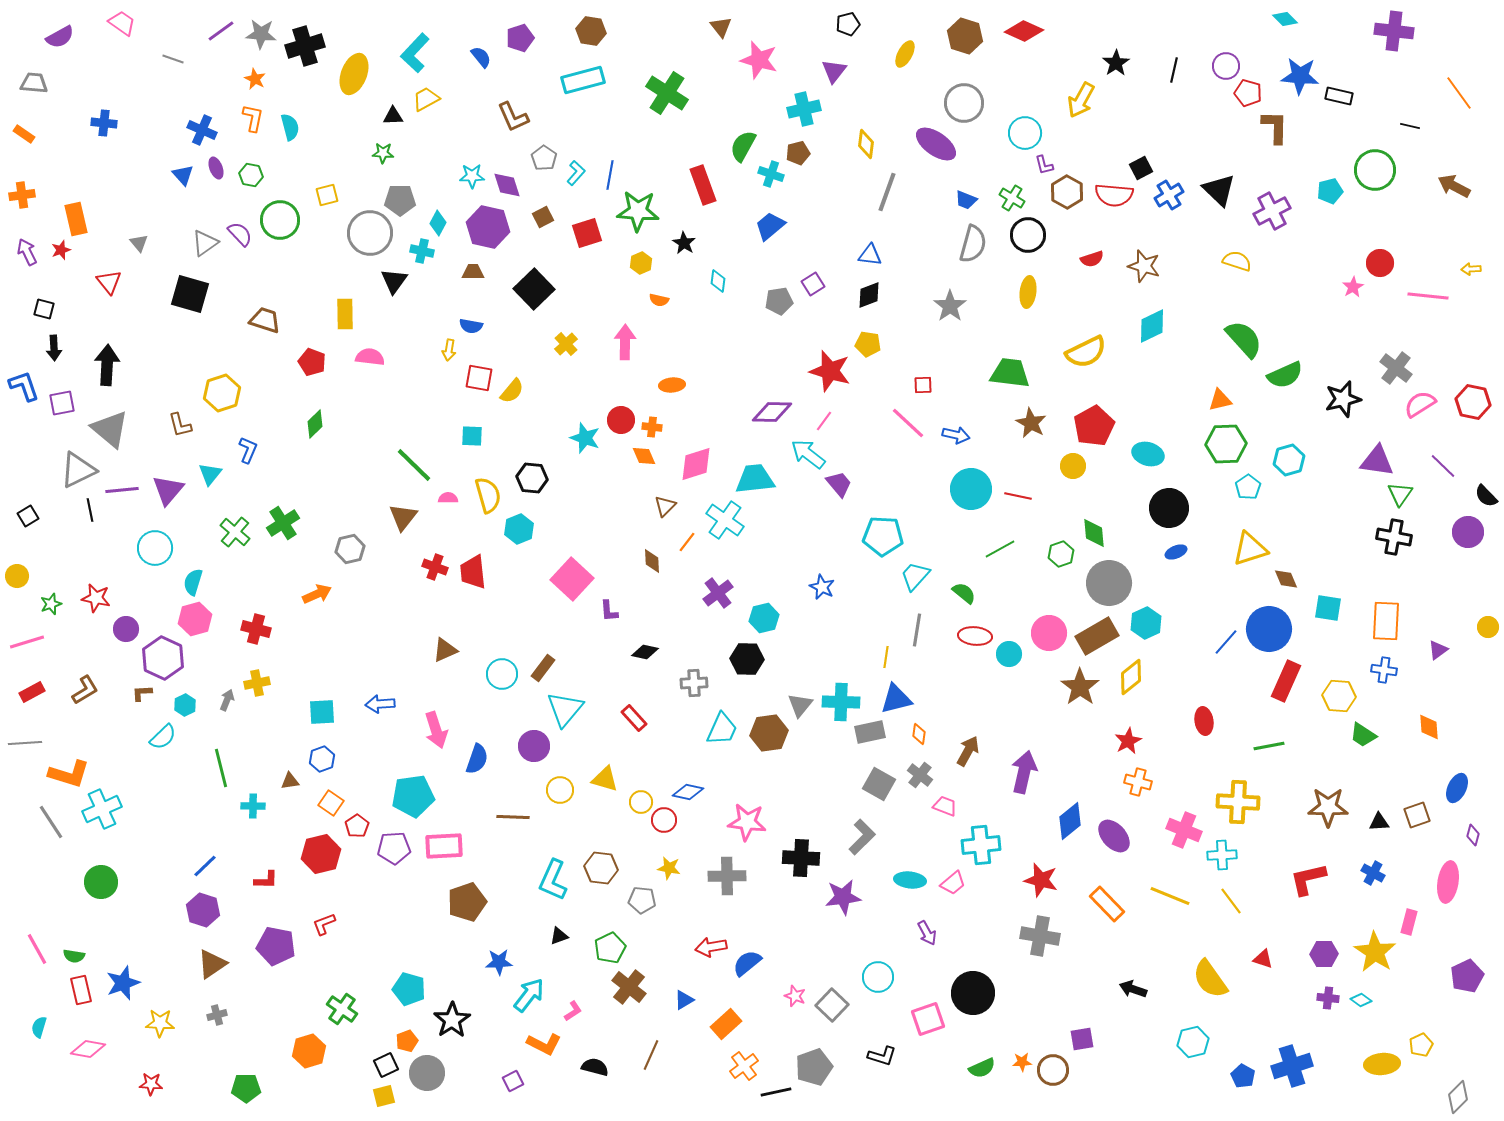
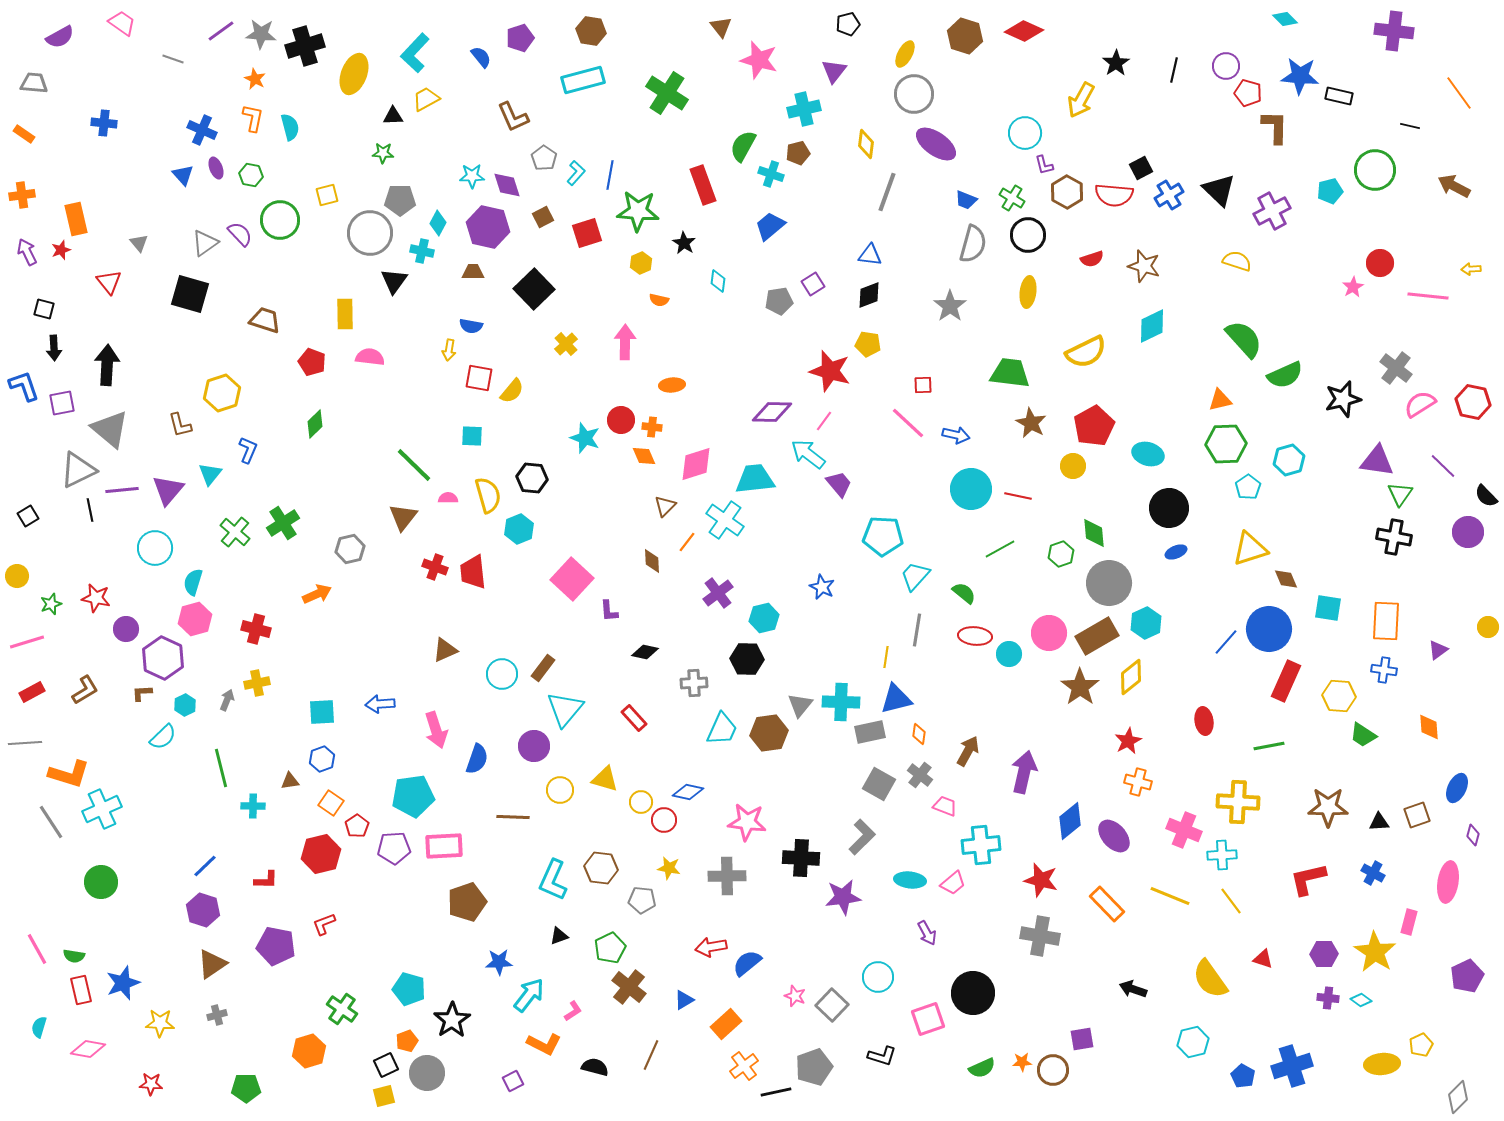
gray circle at (964, 103): moved 50 px left, 9 px up
